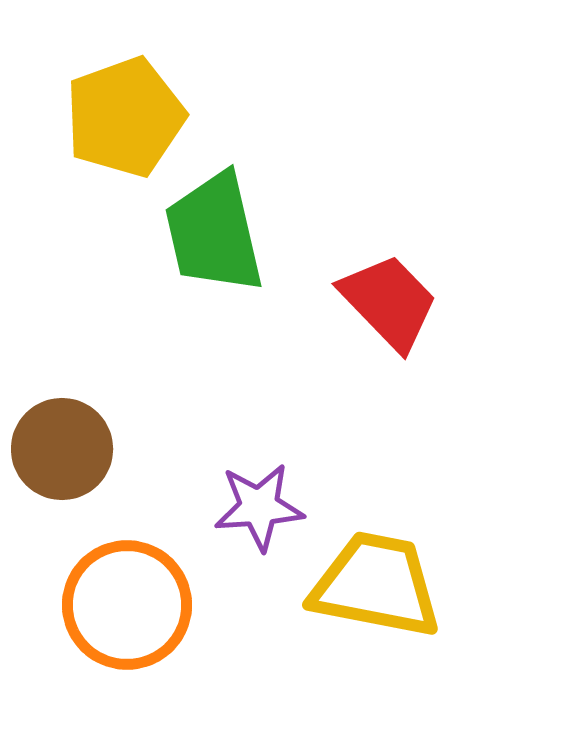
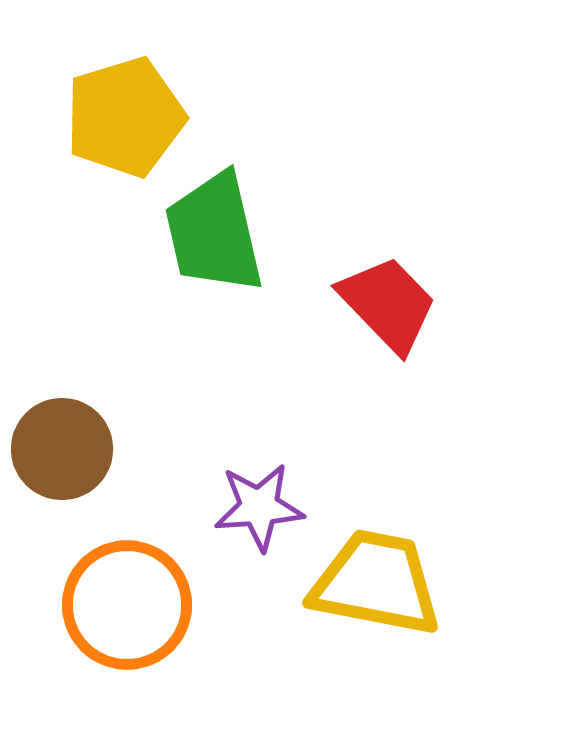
yellow pentagon: rotated 3 degrees clockwise
red trapezoid: moved 1 px left, 2 px down
yellow trapezoid: moved 2 px up
